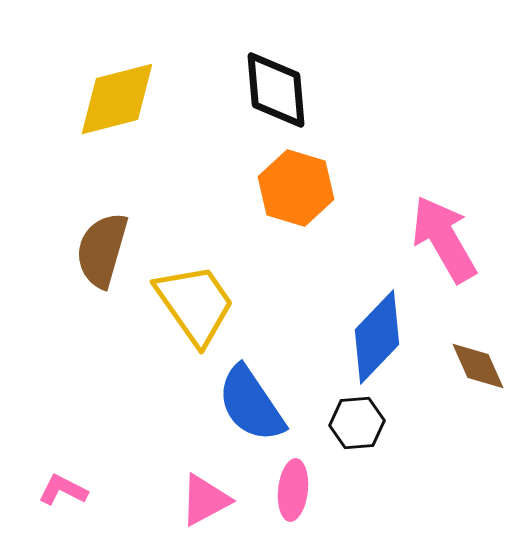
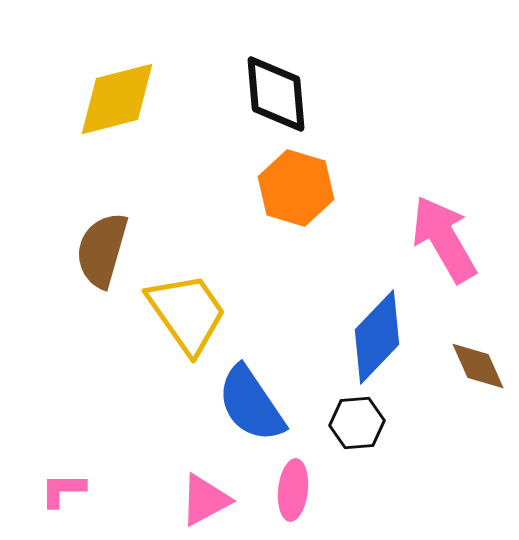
black diamond: moved 4 px down
yellow trapezoid: moved 8 px left, 9 px down
pink L-shape: rotated 27 degrees counterclockwise
